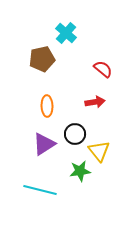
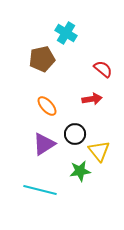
cyan cross: rotated 10 degrees counterclockwise
red arrow: moved 3 px left, 3 px up
orange ellipse: rotated 40 degrees counterclockwise
